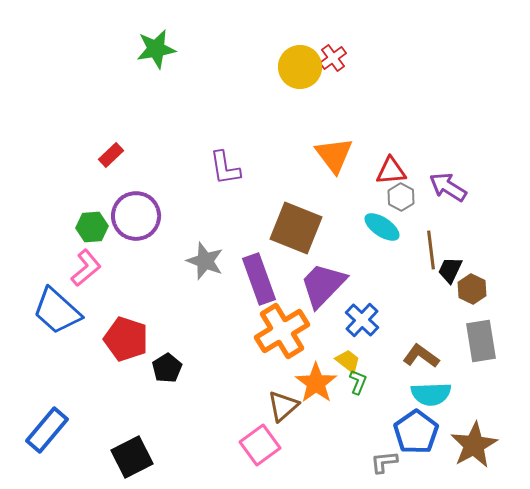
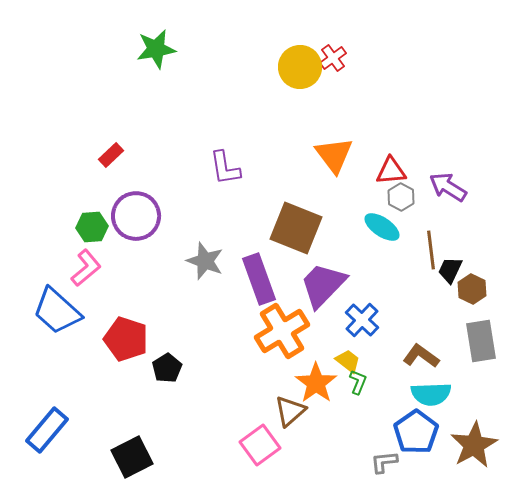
brown triangle: moved 7 px right, 5 px down
